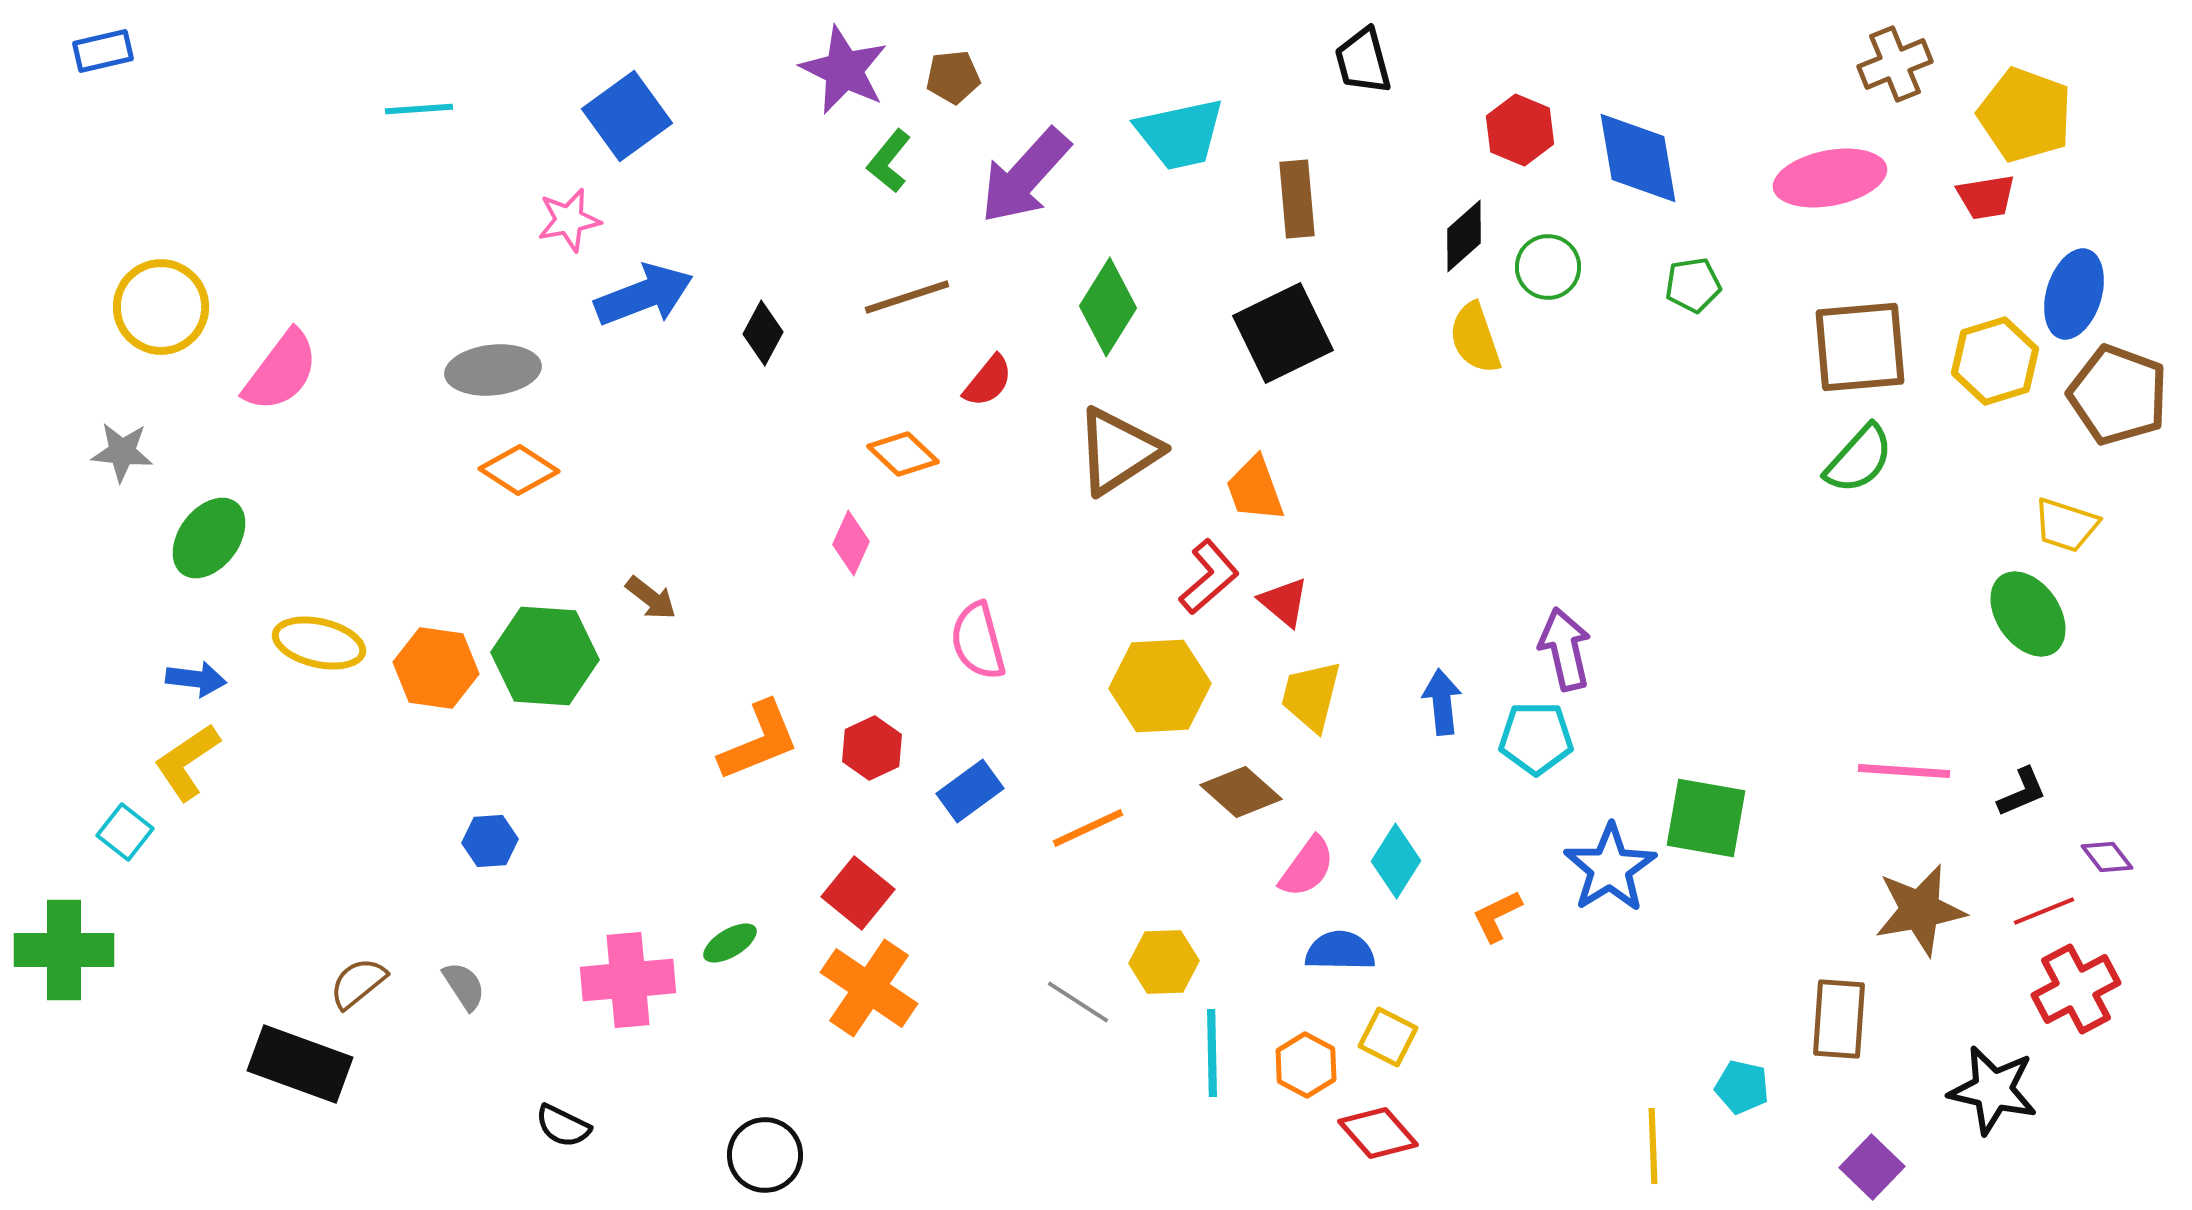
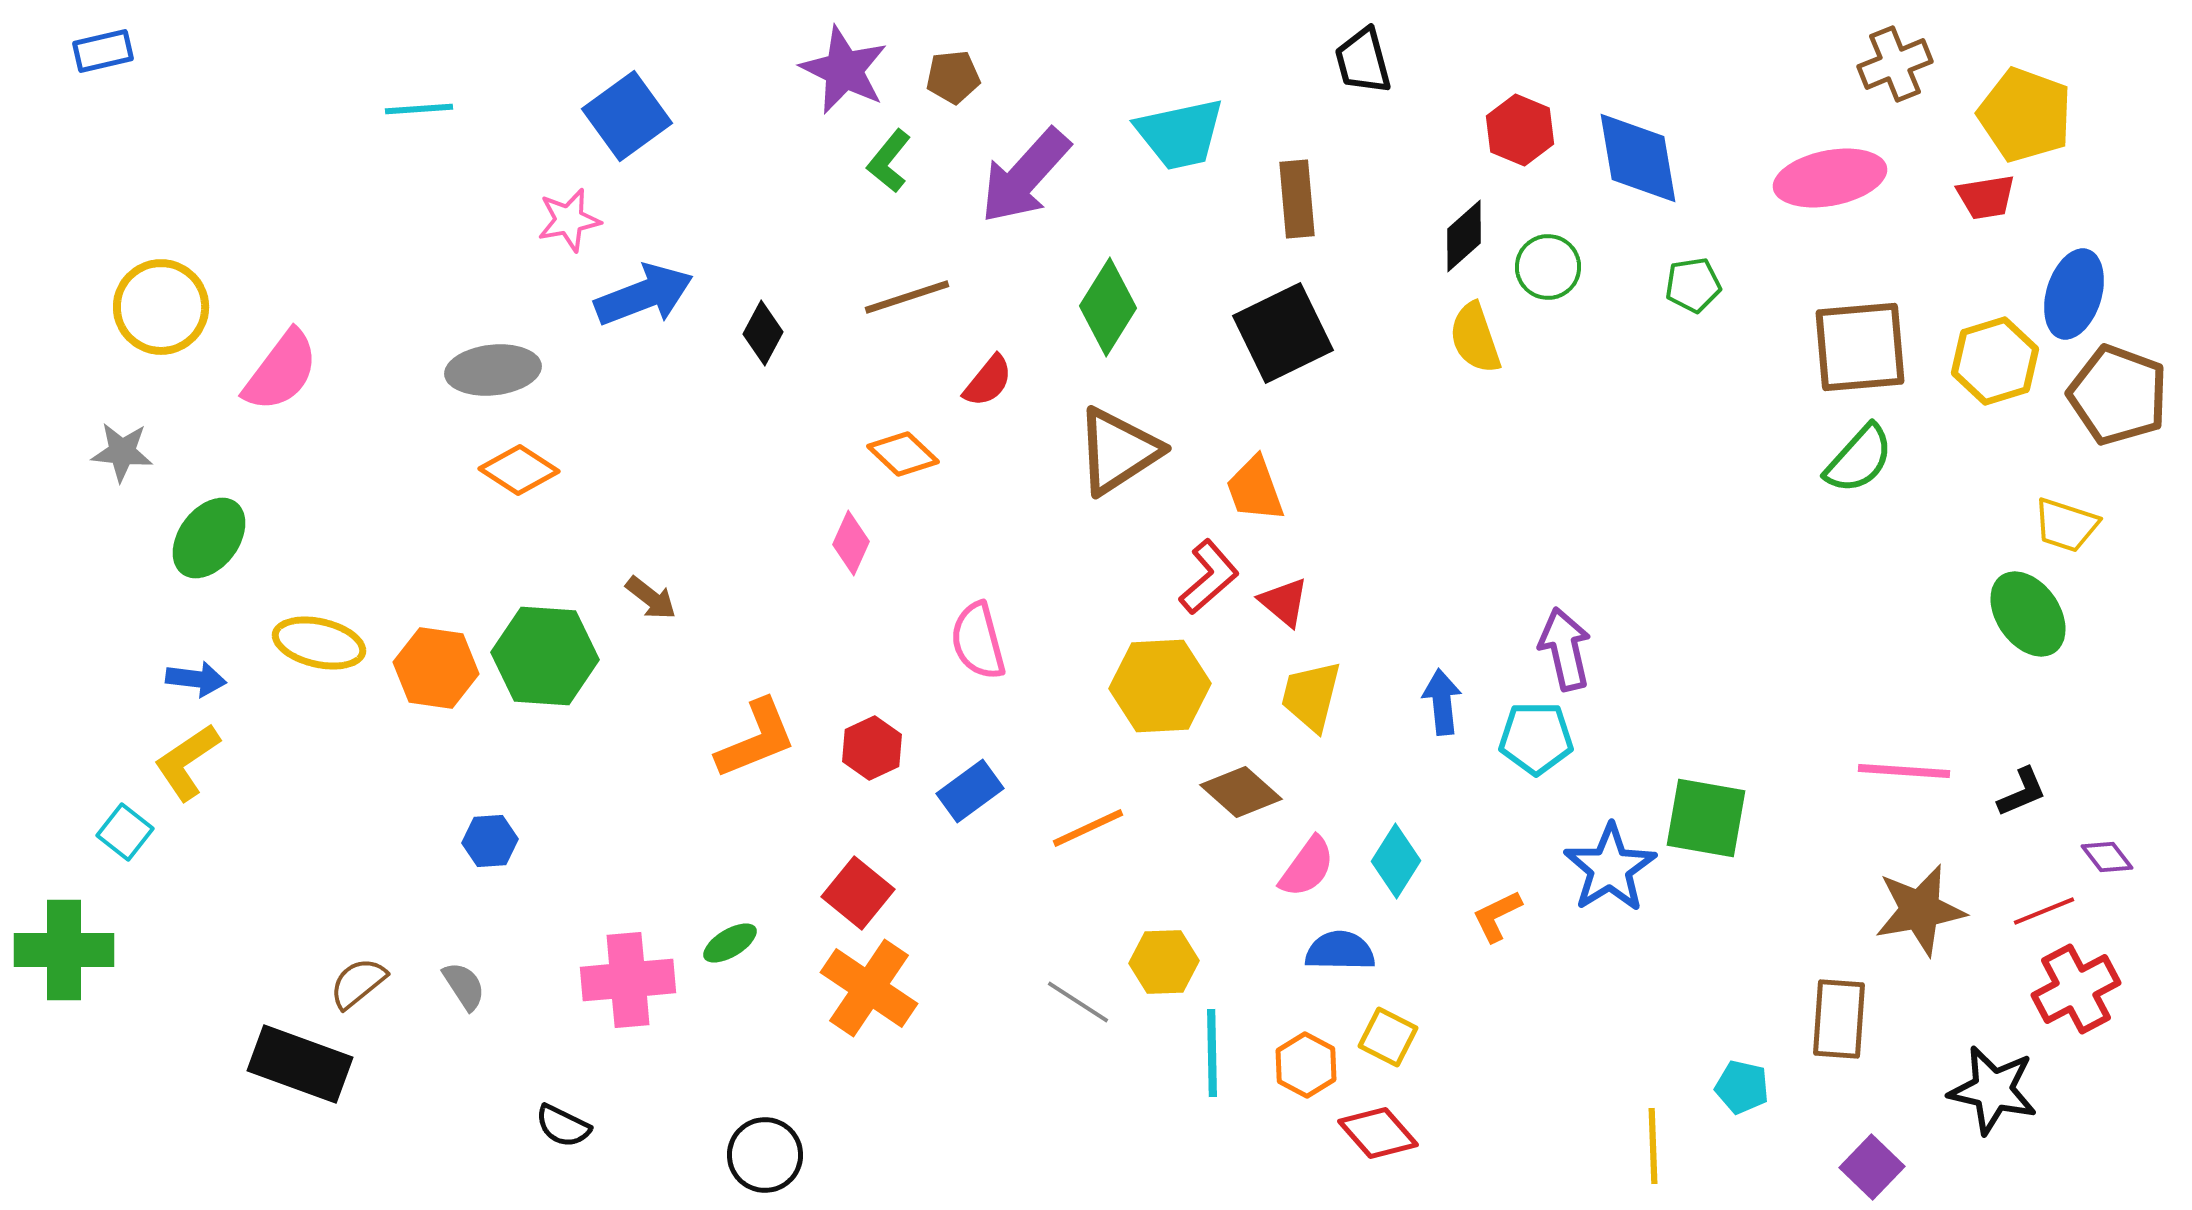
orange L-shape at (759, 741): moved 3 px left, 2 px up
